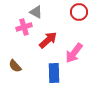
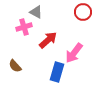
red circle: moved 4 px right
blue rectangle: moved 3 px right, 1 px up; rotated 18 degrees clockwise
